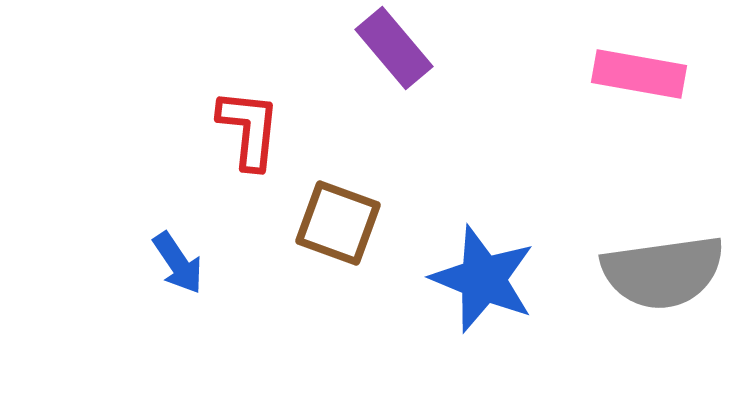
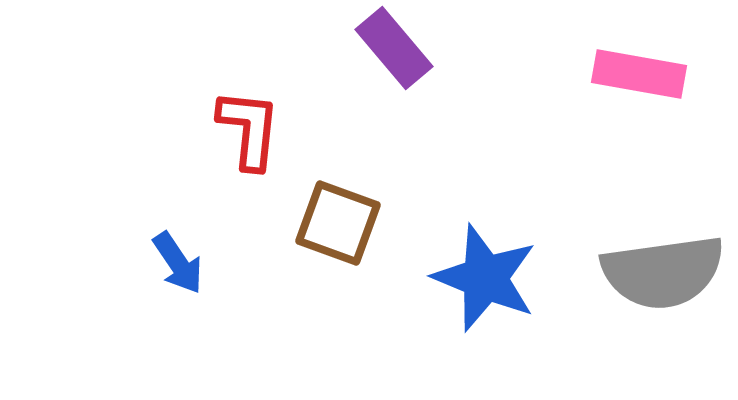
blue star: moved 2 px right, 1 px up
